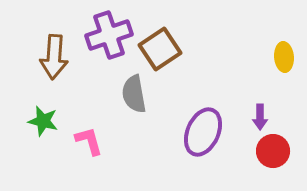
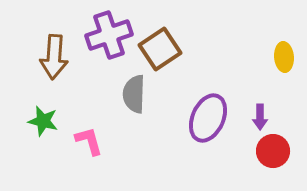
gray semicircle: rotated 12 degrees clockwise
purple ellipse: moved 5 px right, 14 px up
